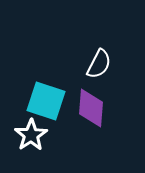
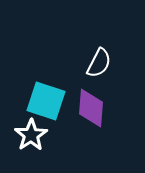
white semicircle: moved 1 px up
